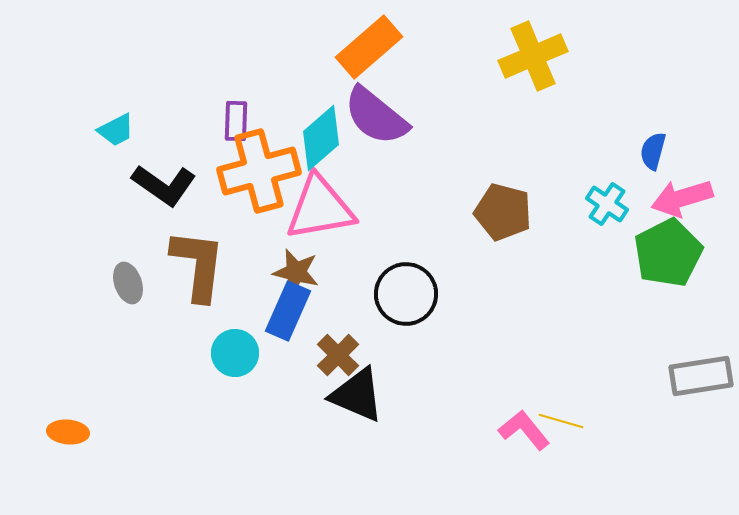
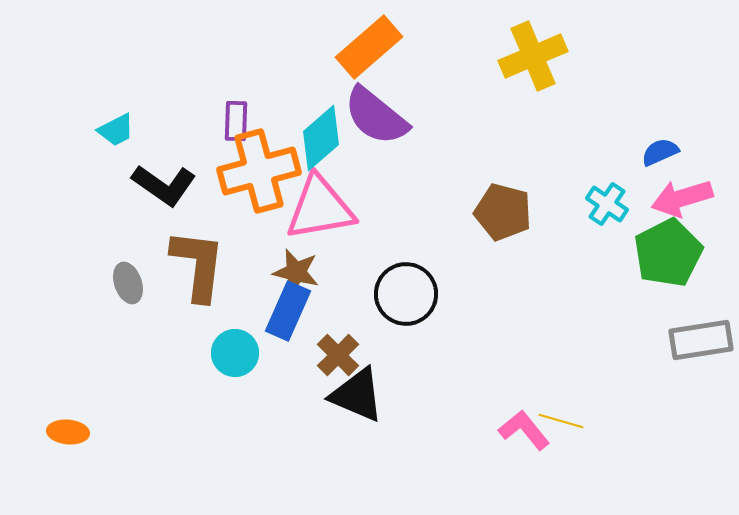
blue semicircle: moved 7 px right, 1 px down; rotated 51 degrees clockwise
gray rectangle: moved 36 px up
